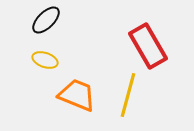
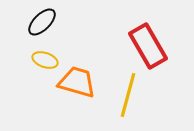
black ellipse: moved 4 px left, 2 px down
orange trapezoid: moved 13 px up; rotated 6 degrees counterclockwise
